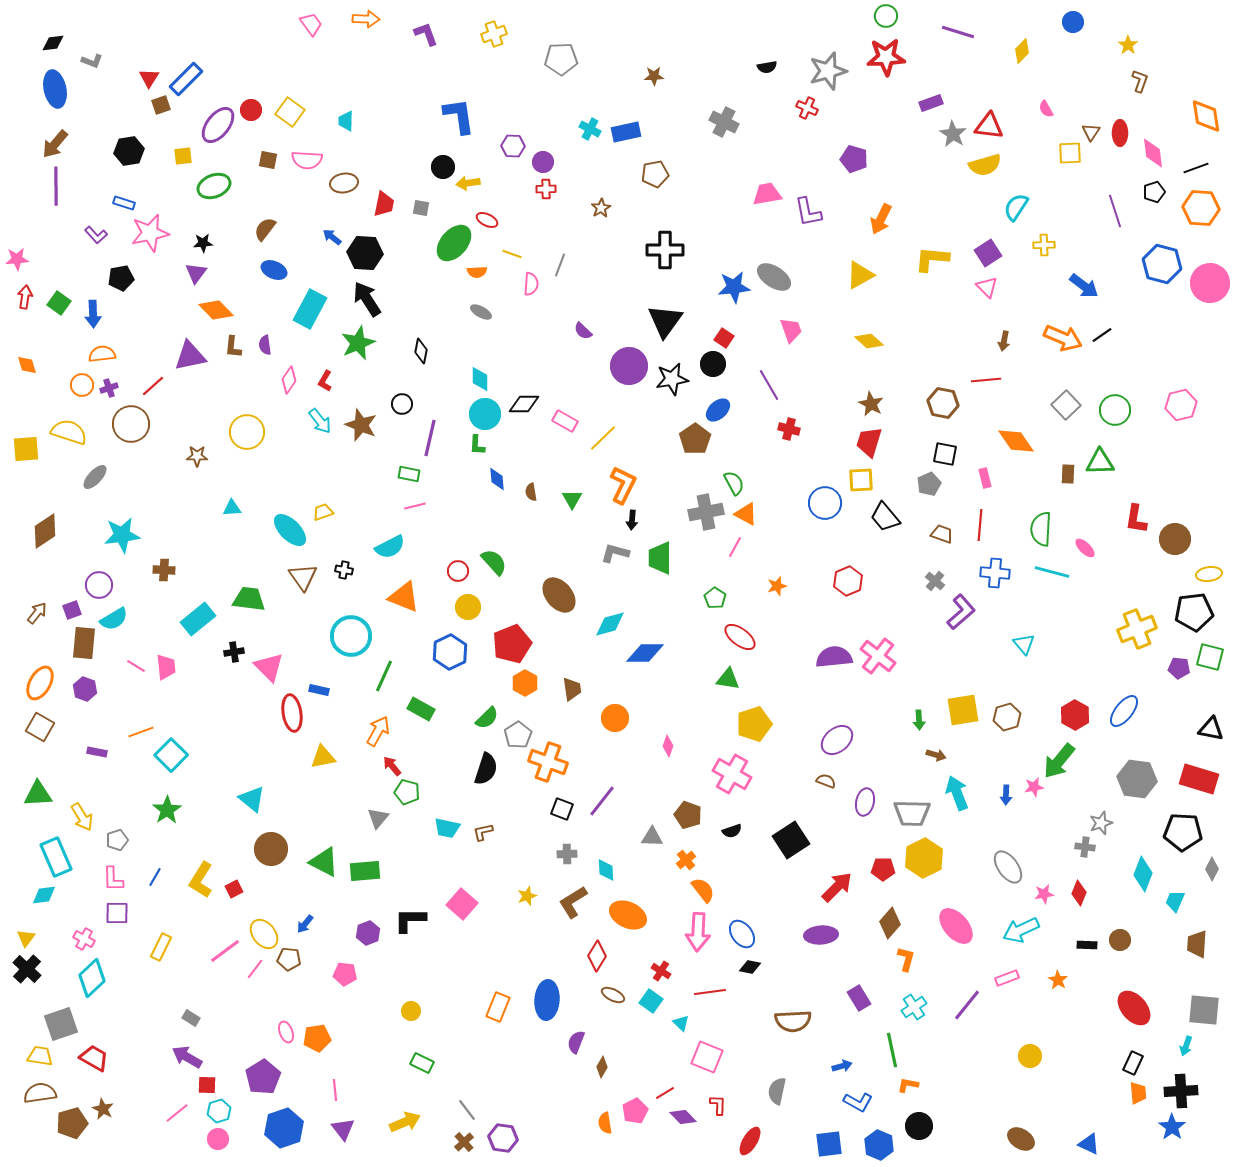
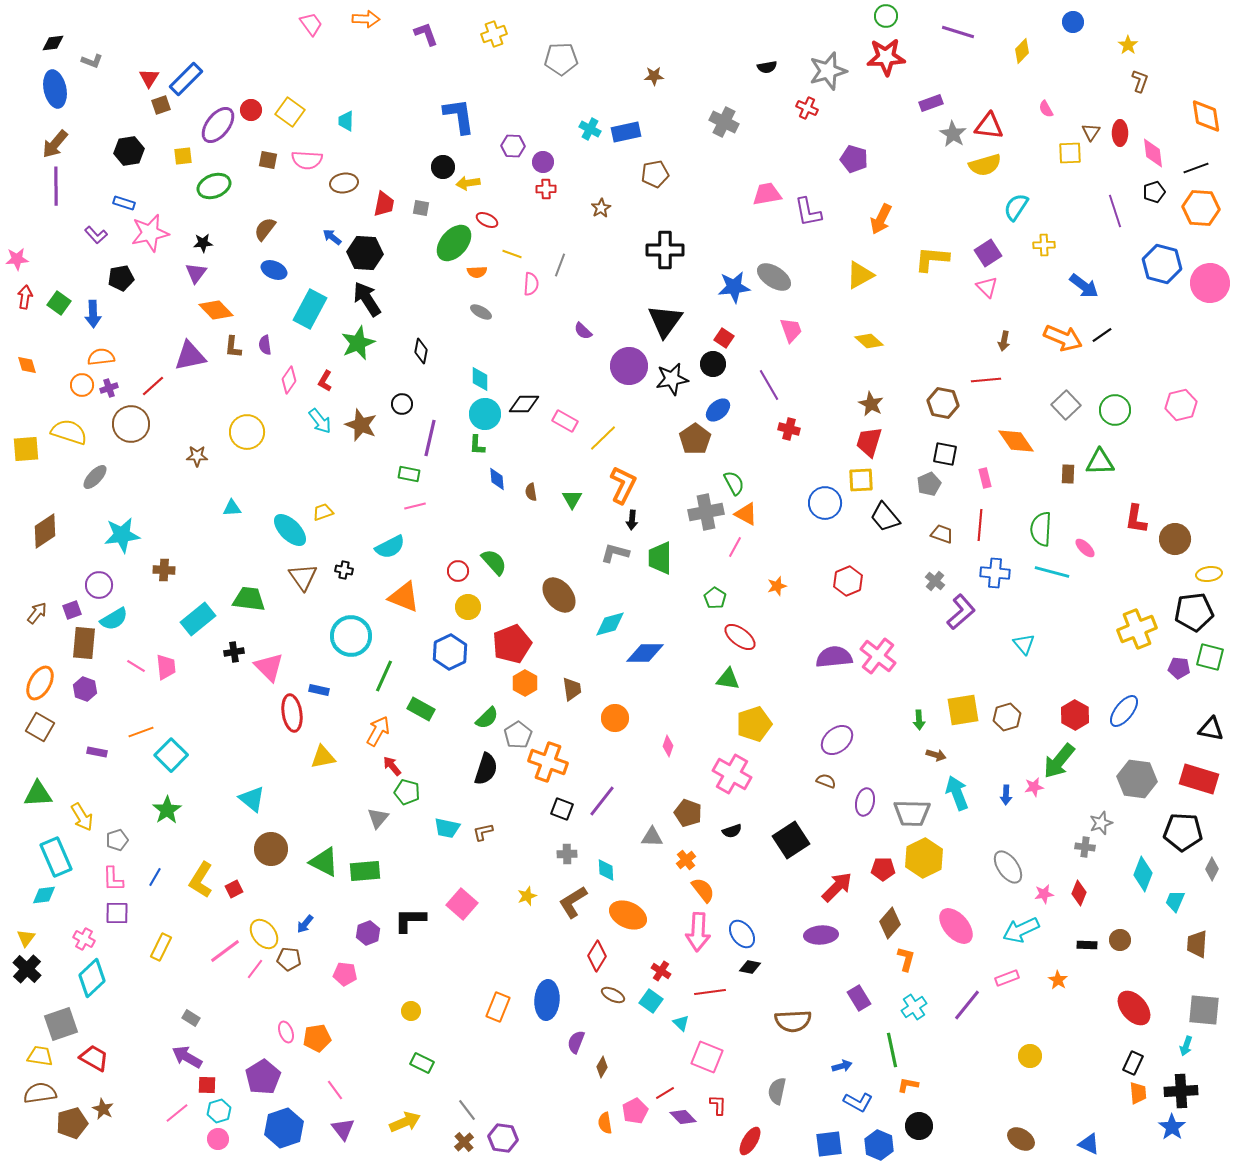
orange semicircle at (102, 354): moved 1 px left, 3 px down
brown pentagon at (688, 815): moved 2 px up
pink line at (335, 1090): rotated 30 degrees counterclockwise
